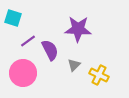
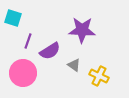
purple star: moved 4 px right, 1 px down
purple line: rotated 35 degrees counterclockwise
purple semicircle: moved 1 px down; rotated 85 degrees clockwise
gray triangle: rotated 40 degrees counterclockwise
yellow cross: moved 1 px down
